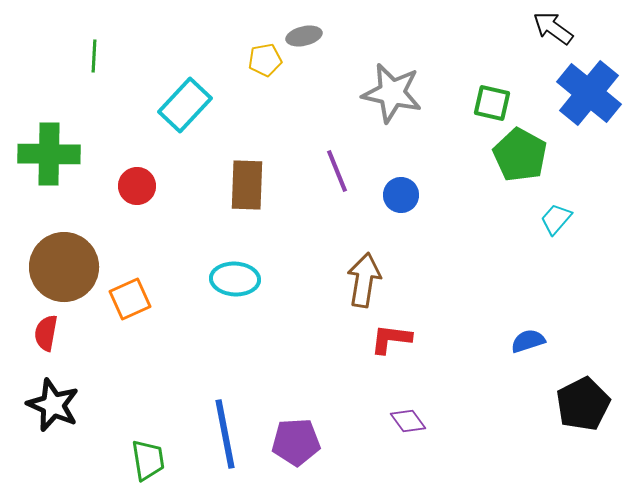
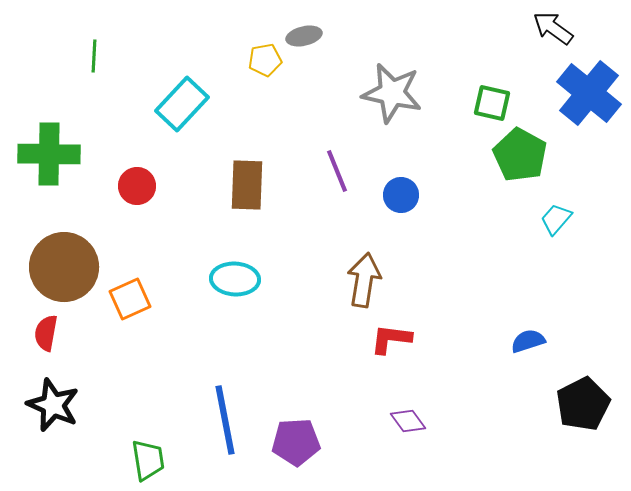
cyan rectangle: moved 3 px left, 1 px up
blue line: moved 14 px up
